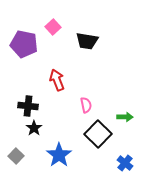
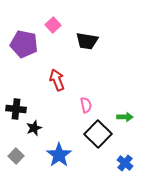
pink square: moved 2 px up
black cross: moved 12 px left, 3 px down
black star: rotated 14 degrees clockwise
